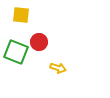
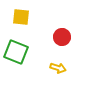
yellow square: moved 2 px down
red circle: moved 23 px right, 5 px up
